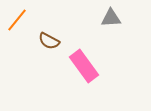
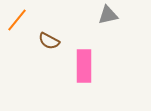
gray triangle: moved 3 px left, 3 px up; rotated 10 degrees counterclockwise
pink rectangle: rotated 36 degrees clockwise
